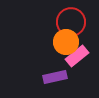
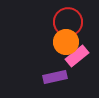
red circle: moved 3 px left
